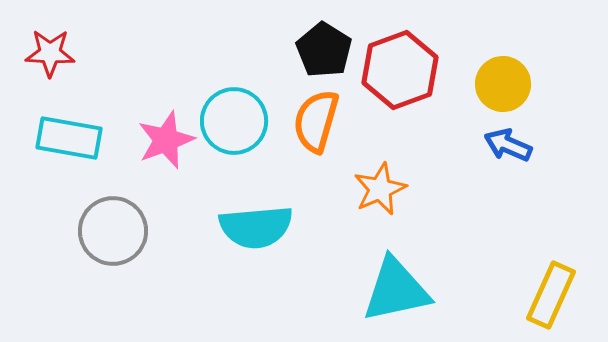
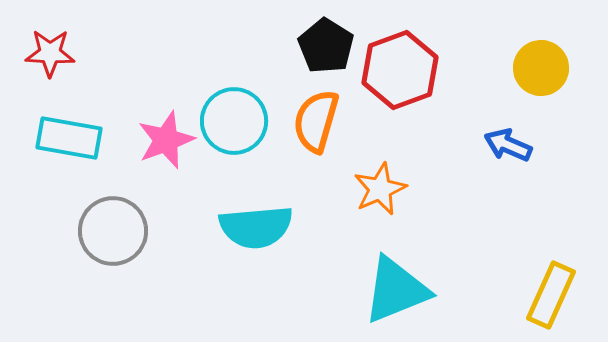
black pentagon: moved 2 px right, 4 px up
yellow circle: moved 38 px right, 16 px up
cyan triangle: rotated 10 degrees counterclockwise
